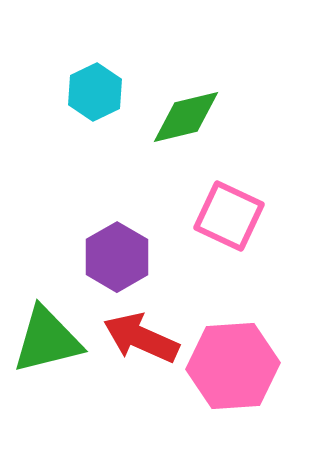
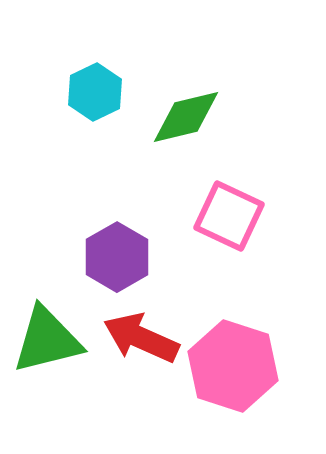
pink hexagon: rotated 22 degrees clockwise
